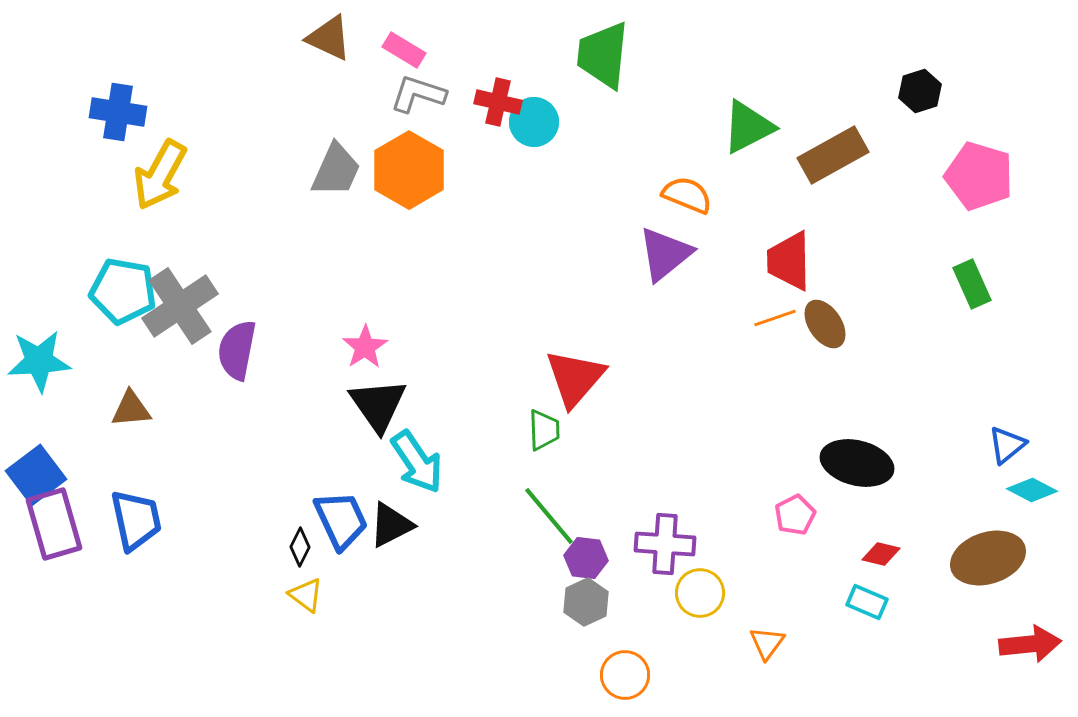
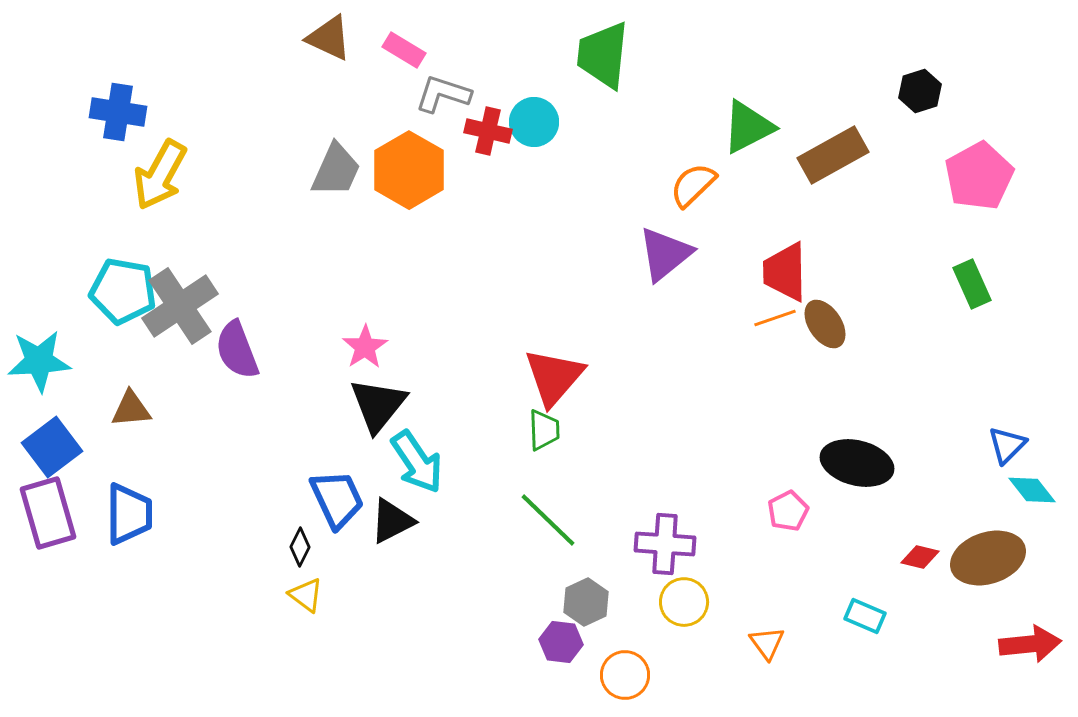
gray L-shape at (418, 94): moved 25 px right
red cross at (498, 102): moved 10 px left, 29 px down
pink pentagon at (979, 176): rotated 26 degrees clockwise
orange semicircle at (687, 195): moved 6 px right, 10 px up; rotated 66 degrees counterclockwise
red trapezoid at (789, 261): moved 4 px left, 11 px down
purple semicircle at (237, 350): rotated 32 degrees counterclockwise
red triangle at (575, 378): moved 21 px left, 1 px up
black triangle at (378, 405): rotated 14 degrees clockwise
blue triangle at (1007, 445): rotated 6 degrees counterclockwise
blue square at (36, 475): moved 16 px right, 28 px up
cyan diamond at (1032, 490): rotated 24 degrees clockwise
pink pentagon at (795, 515): moved 7 px left, 4 px up
green line at (549, 516): moved 1 px left, 4 px down; rotated 6 degrees counterclockwise
blue trapezoid at (136, 520): moved 7 px left, 6 px up; rotated 12 degrees clockwise
blue trapezoid at (341, 520): moved 4 px left, 21 px up
purple rectangle at (54, 524): moved 6 px left, 11 px up
black triangle at (391, 525): moved 1 px right, 4 px up
red diamond at (881, 554): moved 39 px right, 3 px down
purple hexagon at (586, 558): moved 25 px left, 84 px down
yellow circle at (700, 593): moved 16 px left, 9 px down
cyan rectangle at (867, 602): moved 2 px left, 14 px down
orange triangle at (767, 643): rotated 12 degrees counterclockwise
